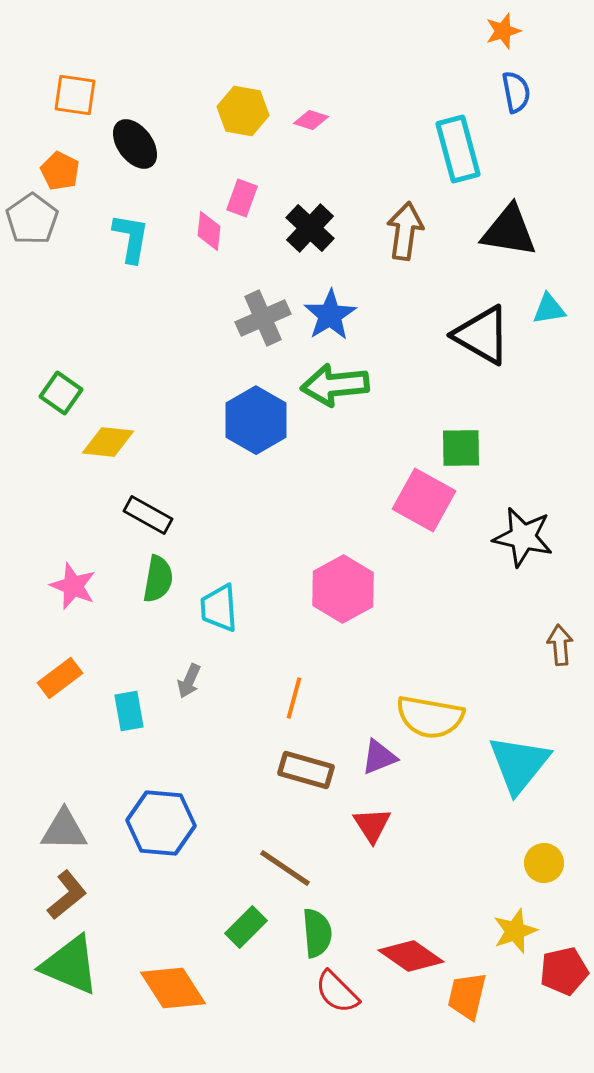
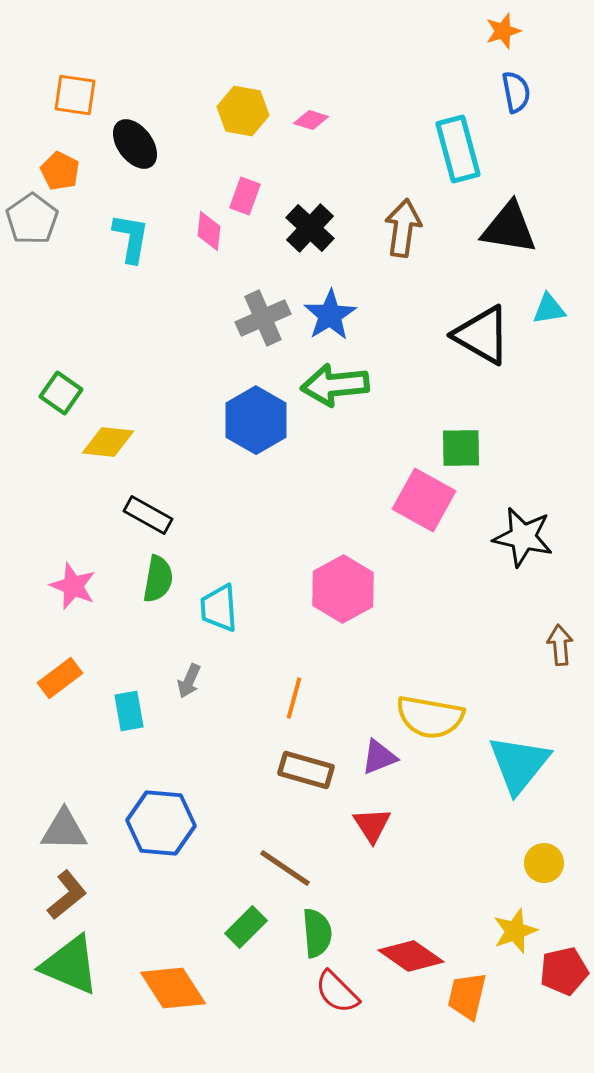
pink rectangle at (242, 198): moved 3 px right, 2 px up
brown arrow at (405, 231): moved 2 px left, 3 px up
black triangle at (509, 231): moved 3 px up
